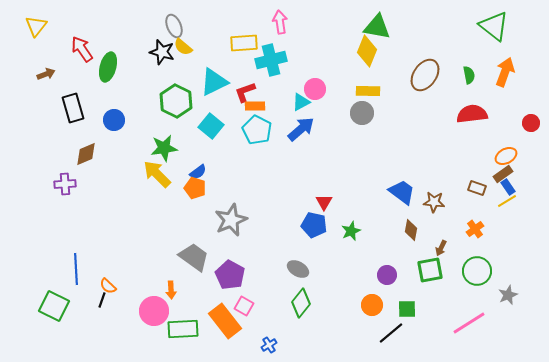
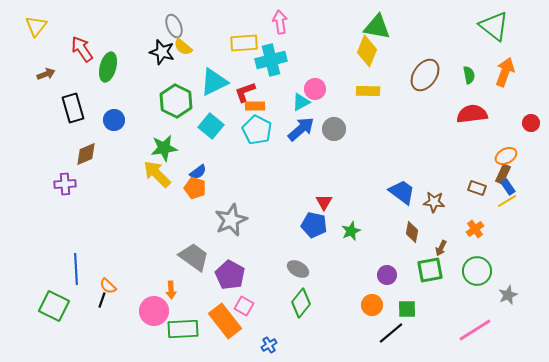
gray circle at (362, 113): moved 28 px left, 16 px down
brown rectangle at (503, 174): rotated 30 degrees counterclockwise
brown diamond at (411, 230): moved 1 px right, 2 px down
pink line at (469, 323): moved 6 px right, 7 px down
